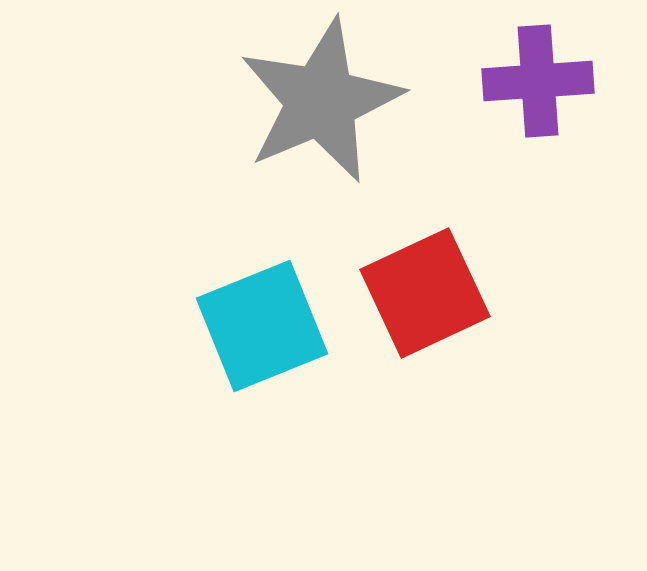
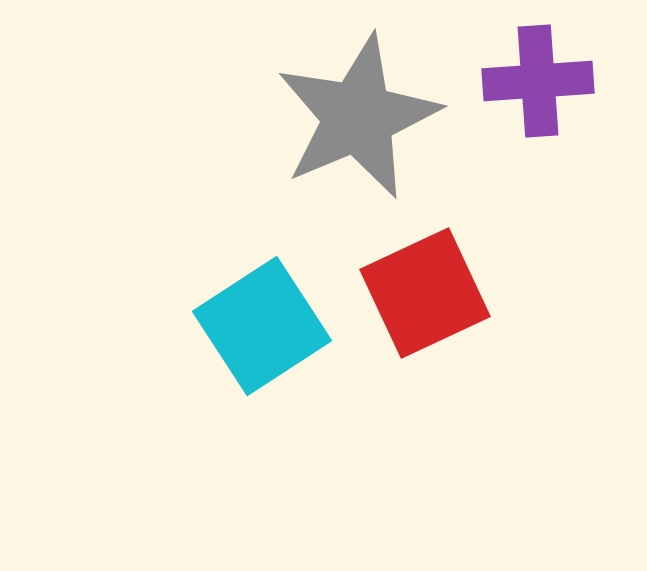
gray star: moved 37 px right, 16 px down
cyan square: rotated 11 degrees counterclockwise
